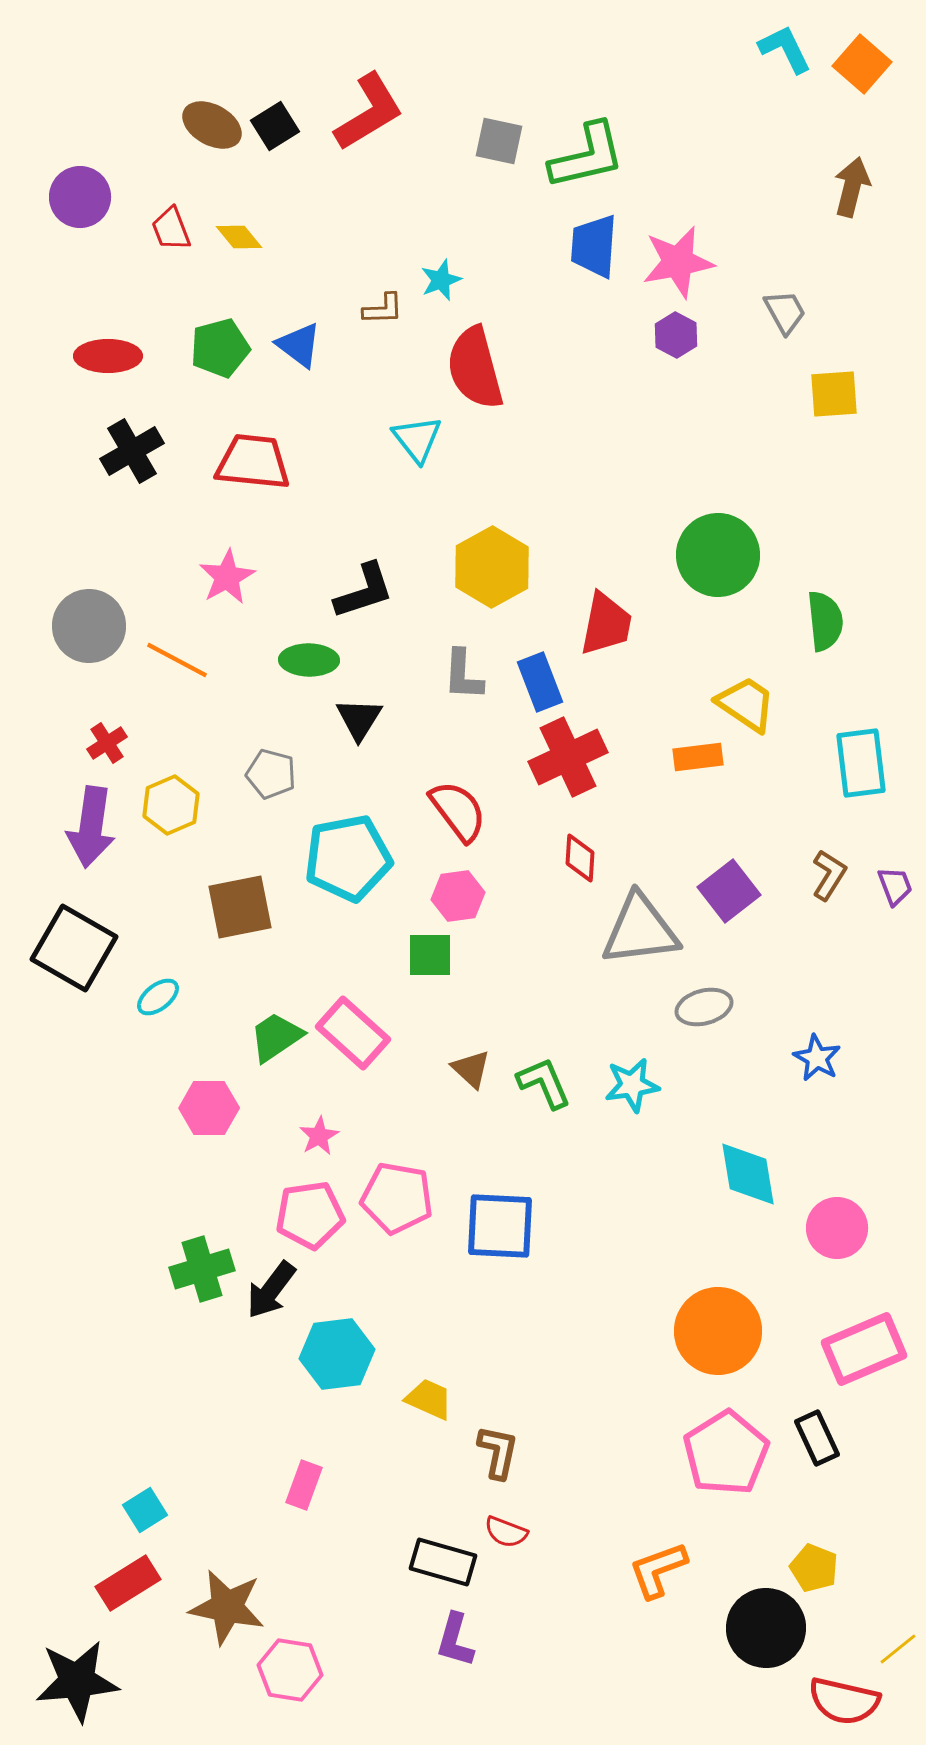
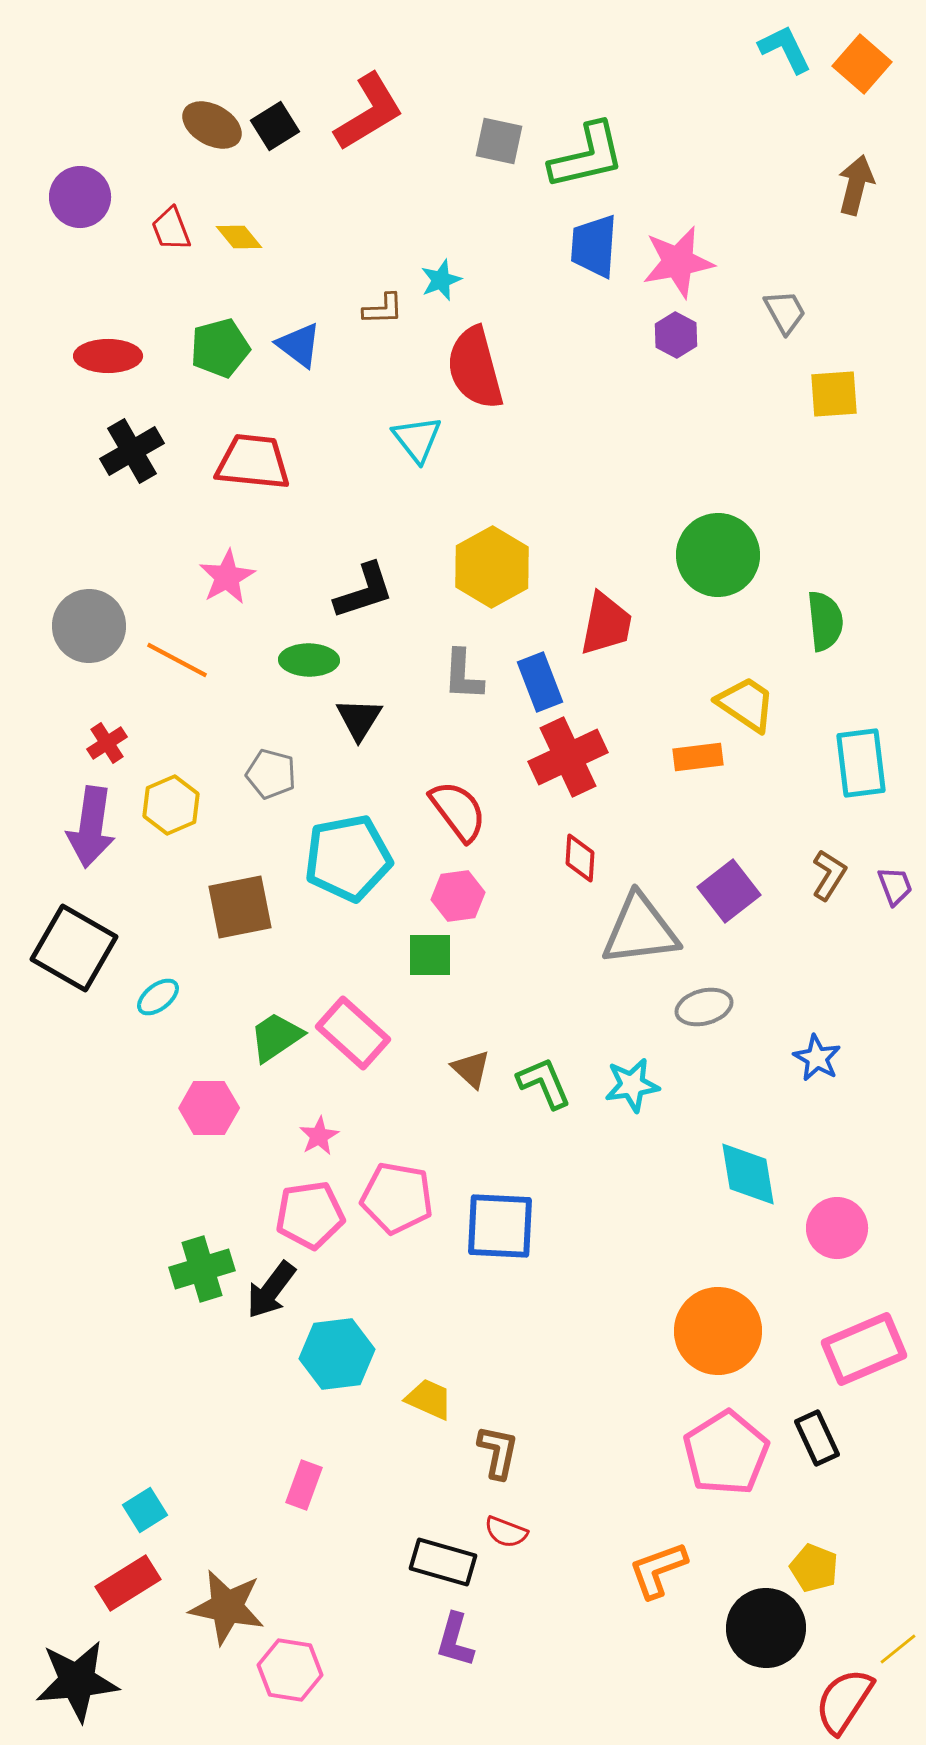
brown arrow at (852, 187): moved 4 px right, 2 px up
red semicircle at (844, 1701): rotated 110 degrees clockwise
